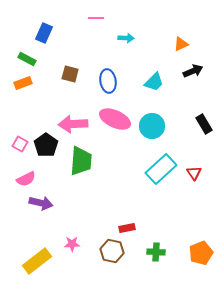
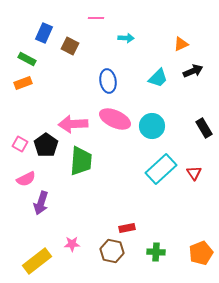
brown square: moved 28 px up; rotated 12 degrees clockwise
cyan trapezoid: moved 4 px right, 4 px up
black rectangle: moved 4 px down
purple arrow: rotated 95 degrees clockwise
